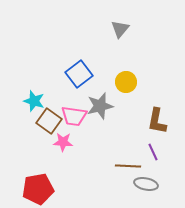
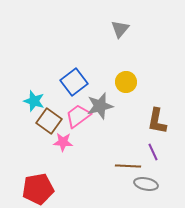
blue square: moved 5 px left, 8 px down
pink trapezoid: moved 4 px right; rotated 136 degrees clockwise
